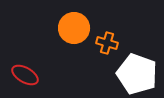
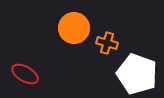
red ellipse: moved 1 px up
